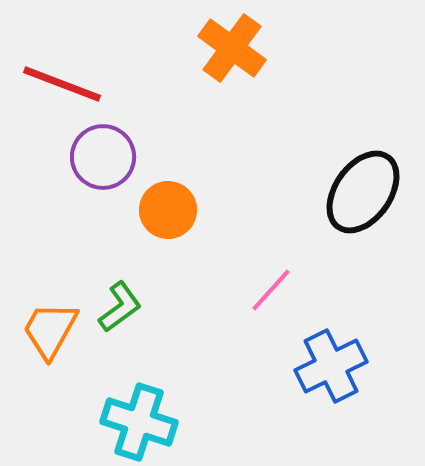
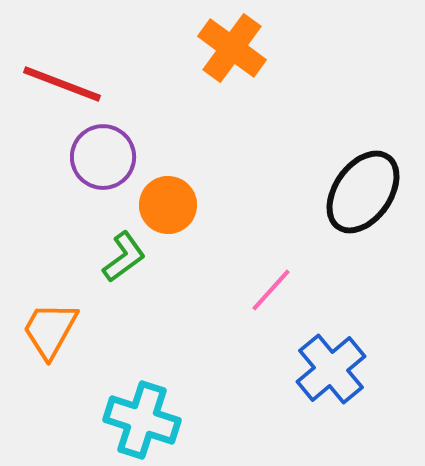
orange circle: moved 5 px up
green L-shape: moved 4 px right, 50 px up
blue cross: moved 3 px down; rotated 14 degrees counterclockwise
cyan cross: moved 3 px right, 2 px up
